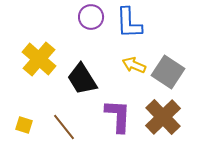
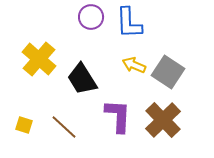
brown cross: moved 3 px down
brown line: rotated 8 degrees counterclockwise
